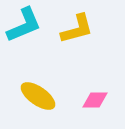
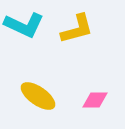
cyan L-shape: rotated 48 degrees clockwise
